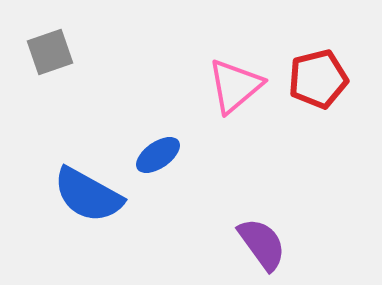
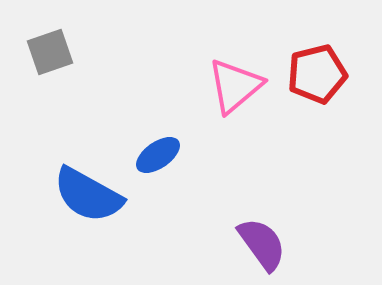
red pentagon: moved 1 px left, 5 px up
